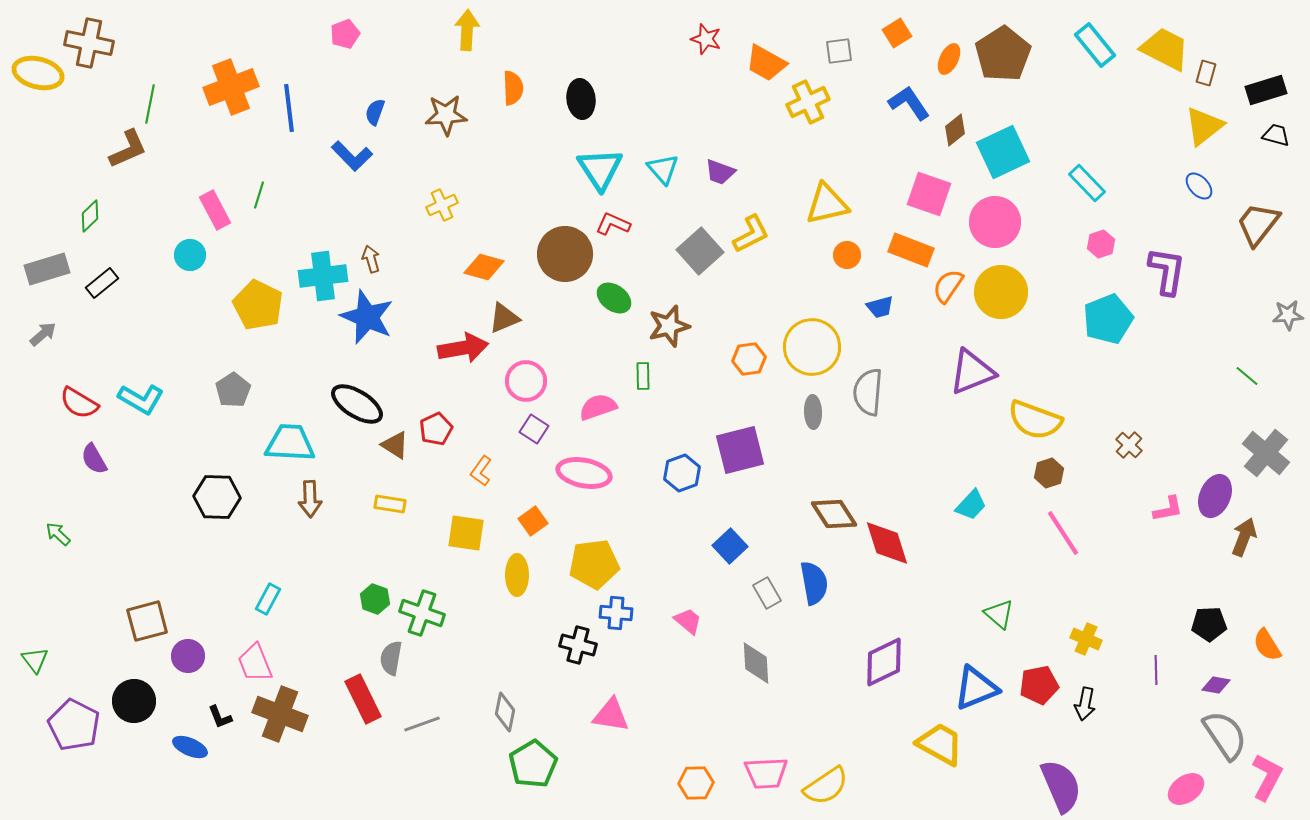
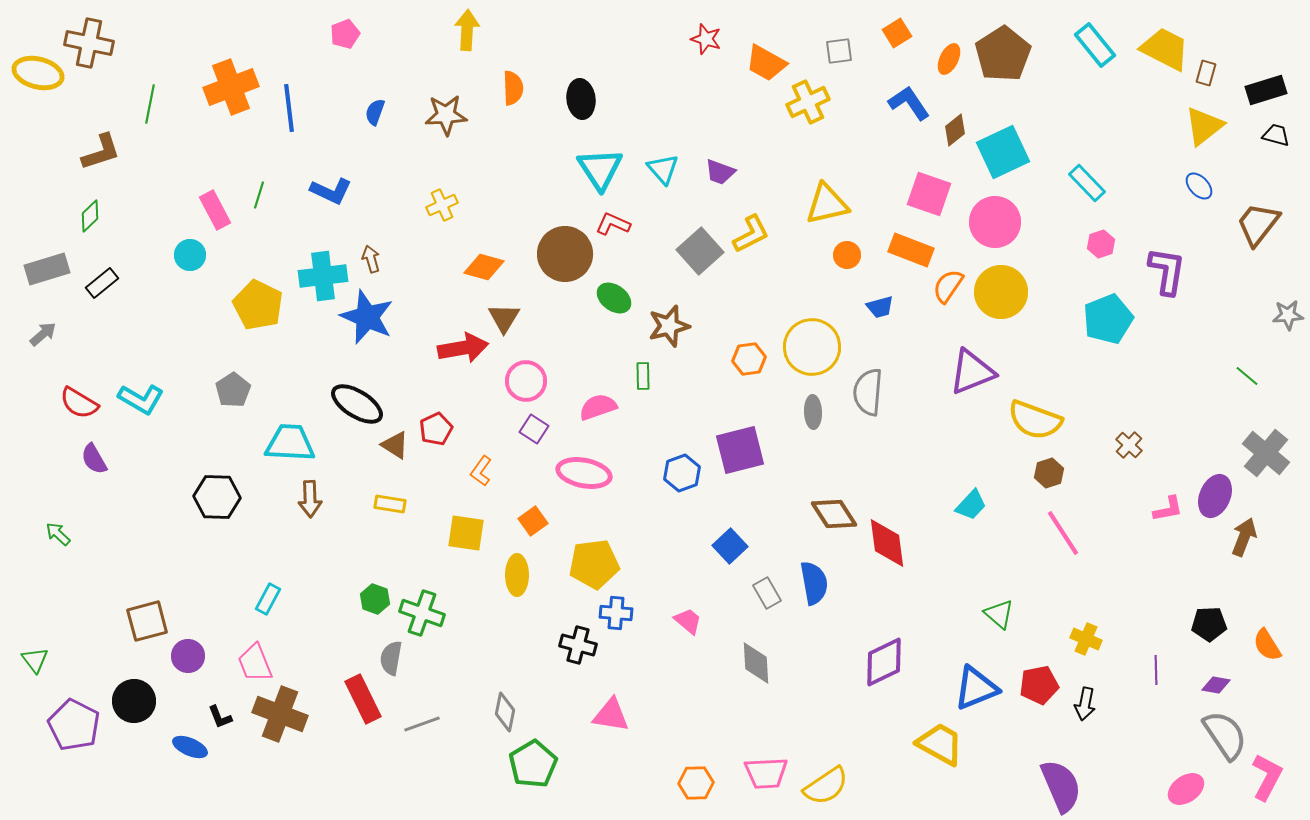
brown L-shape at (128, 149): moved 27 px left, 3 px down; rotated 6 degrees clockwise
blue L-shape at (352, 156): moved 21 px left, 35 px down; rotated 21 degrees counterclockwise
brown triangle at (504, 318): rotated 36 degrees counterclockwise
red diamond at (887, 543): rotated 10 degrees clockwise
